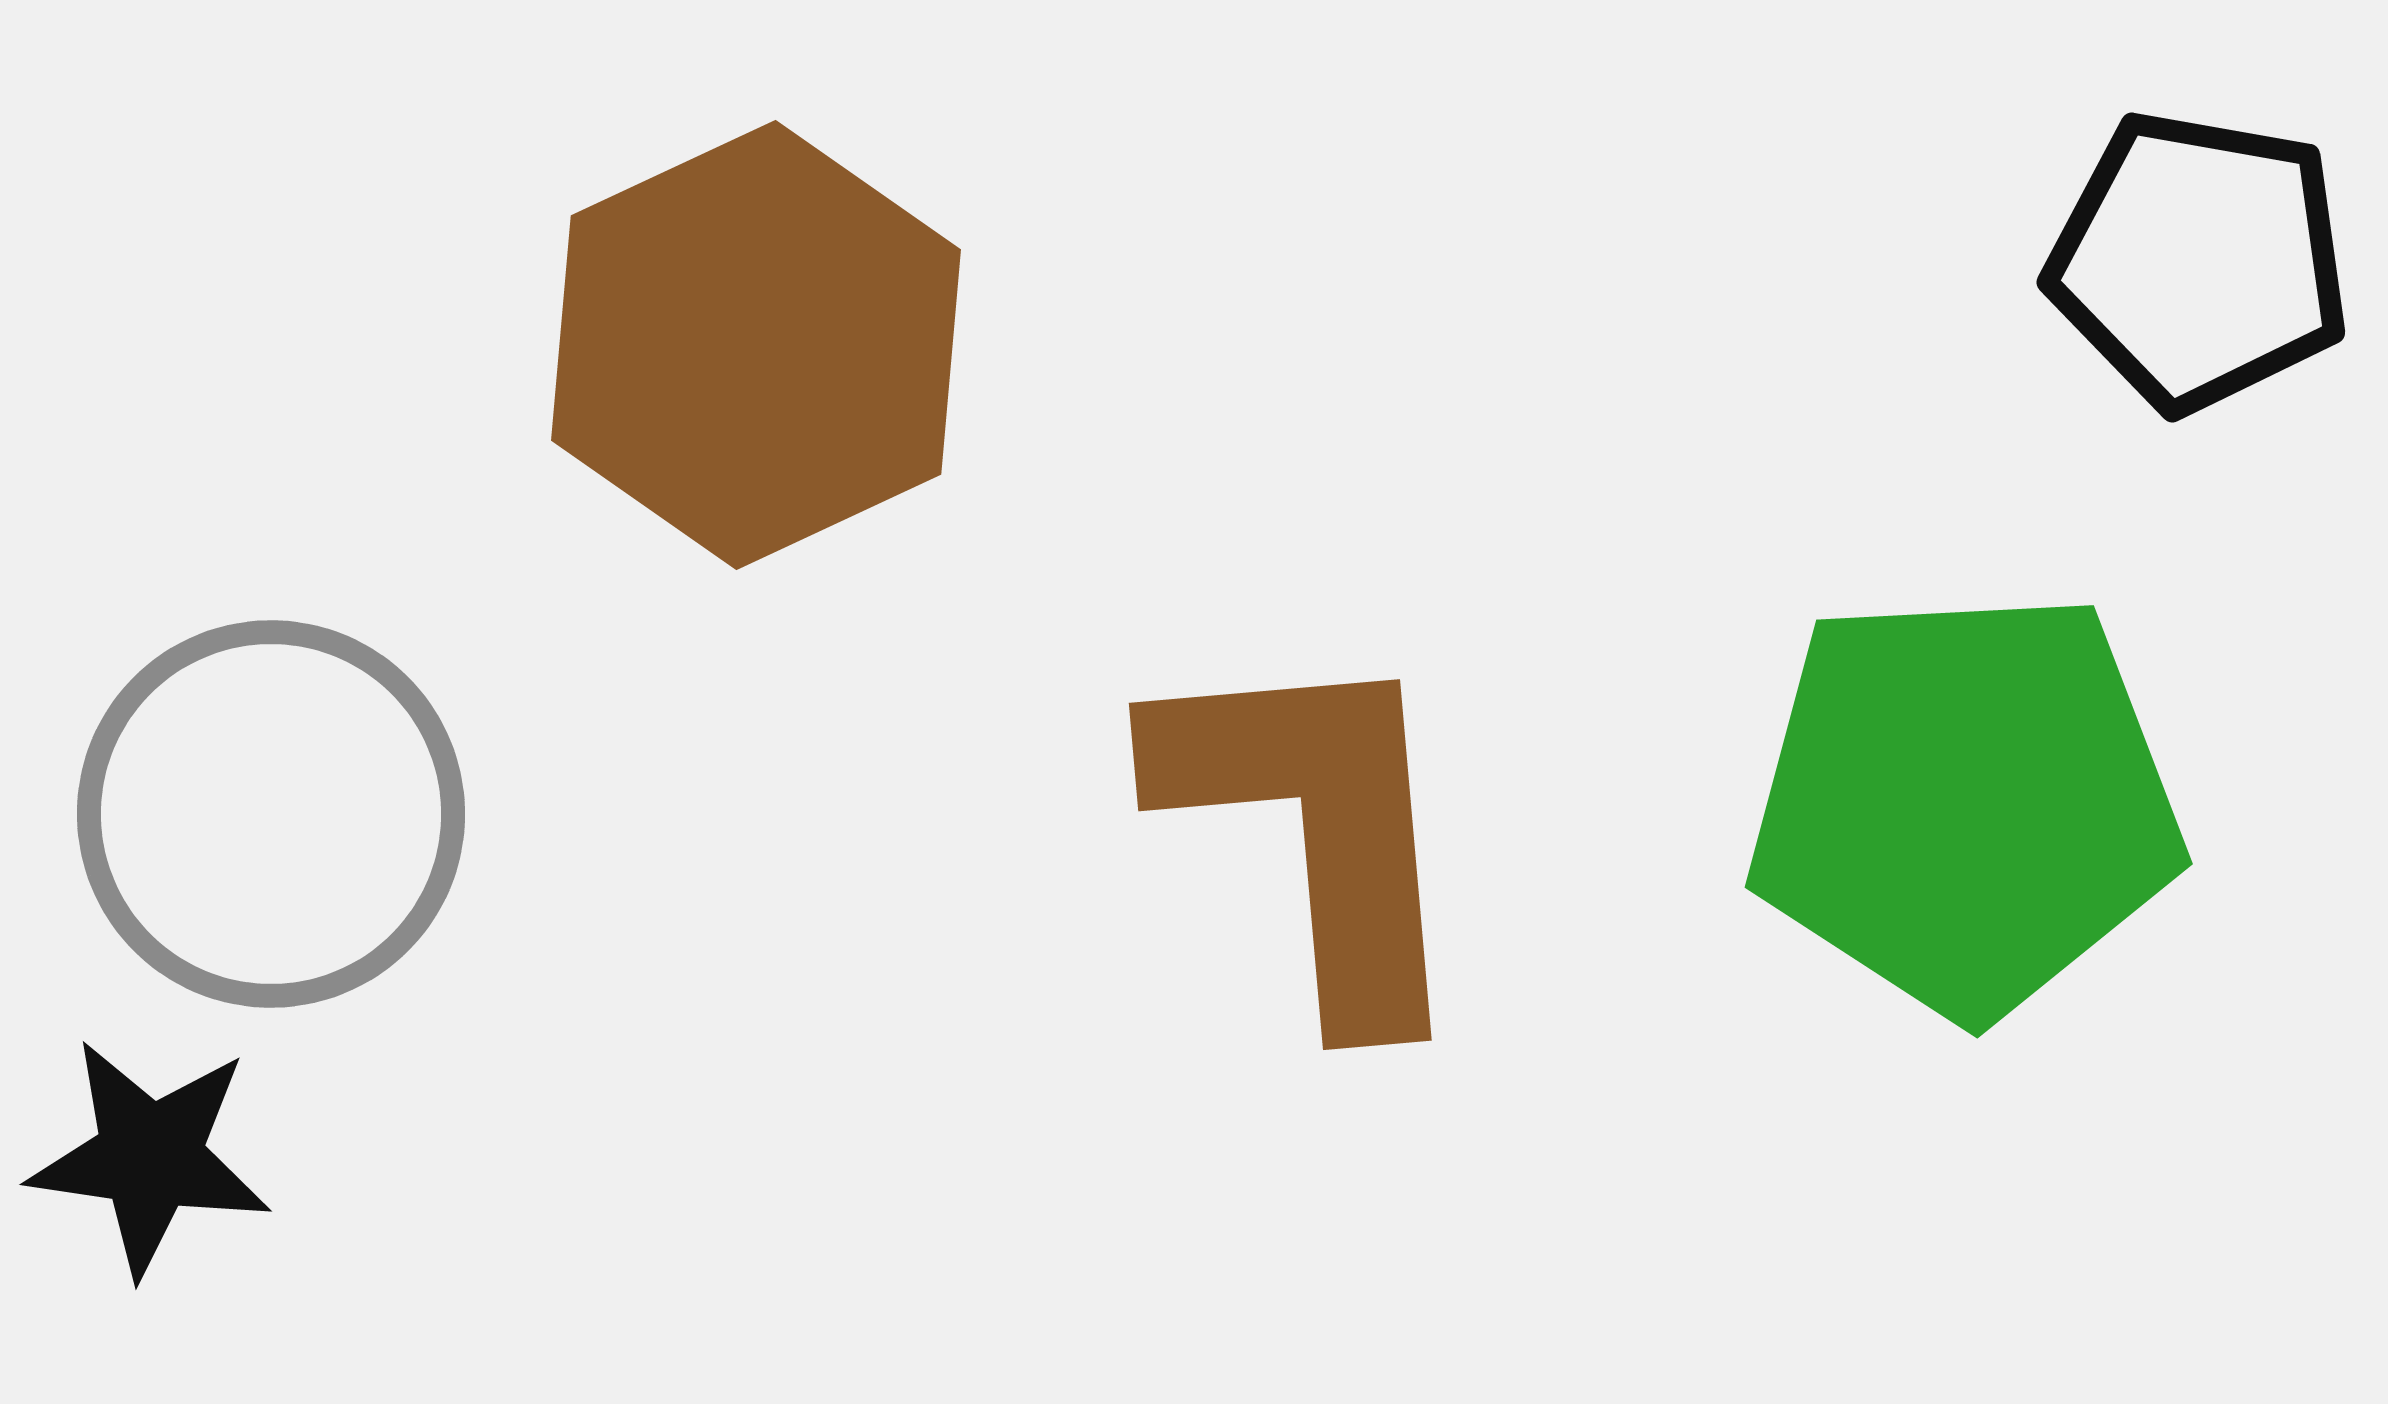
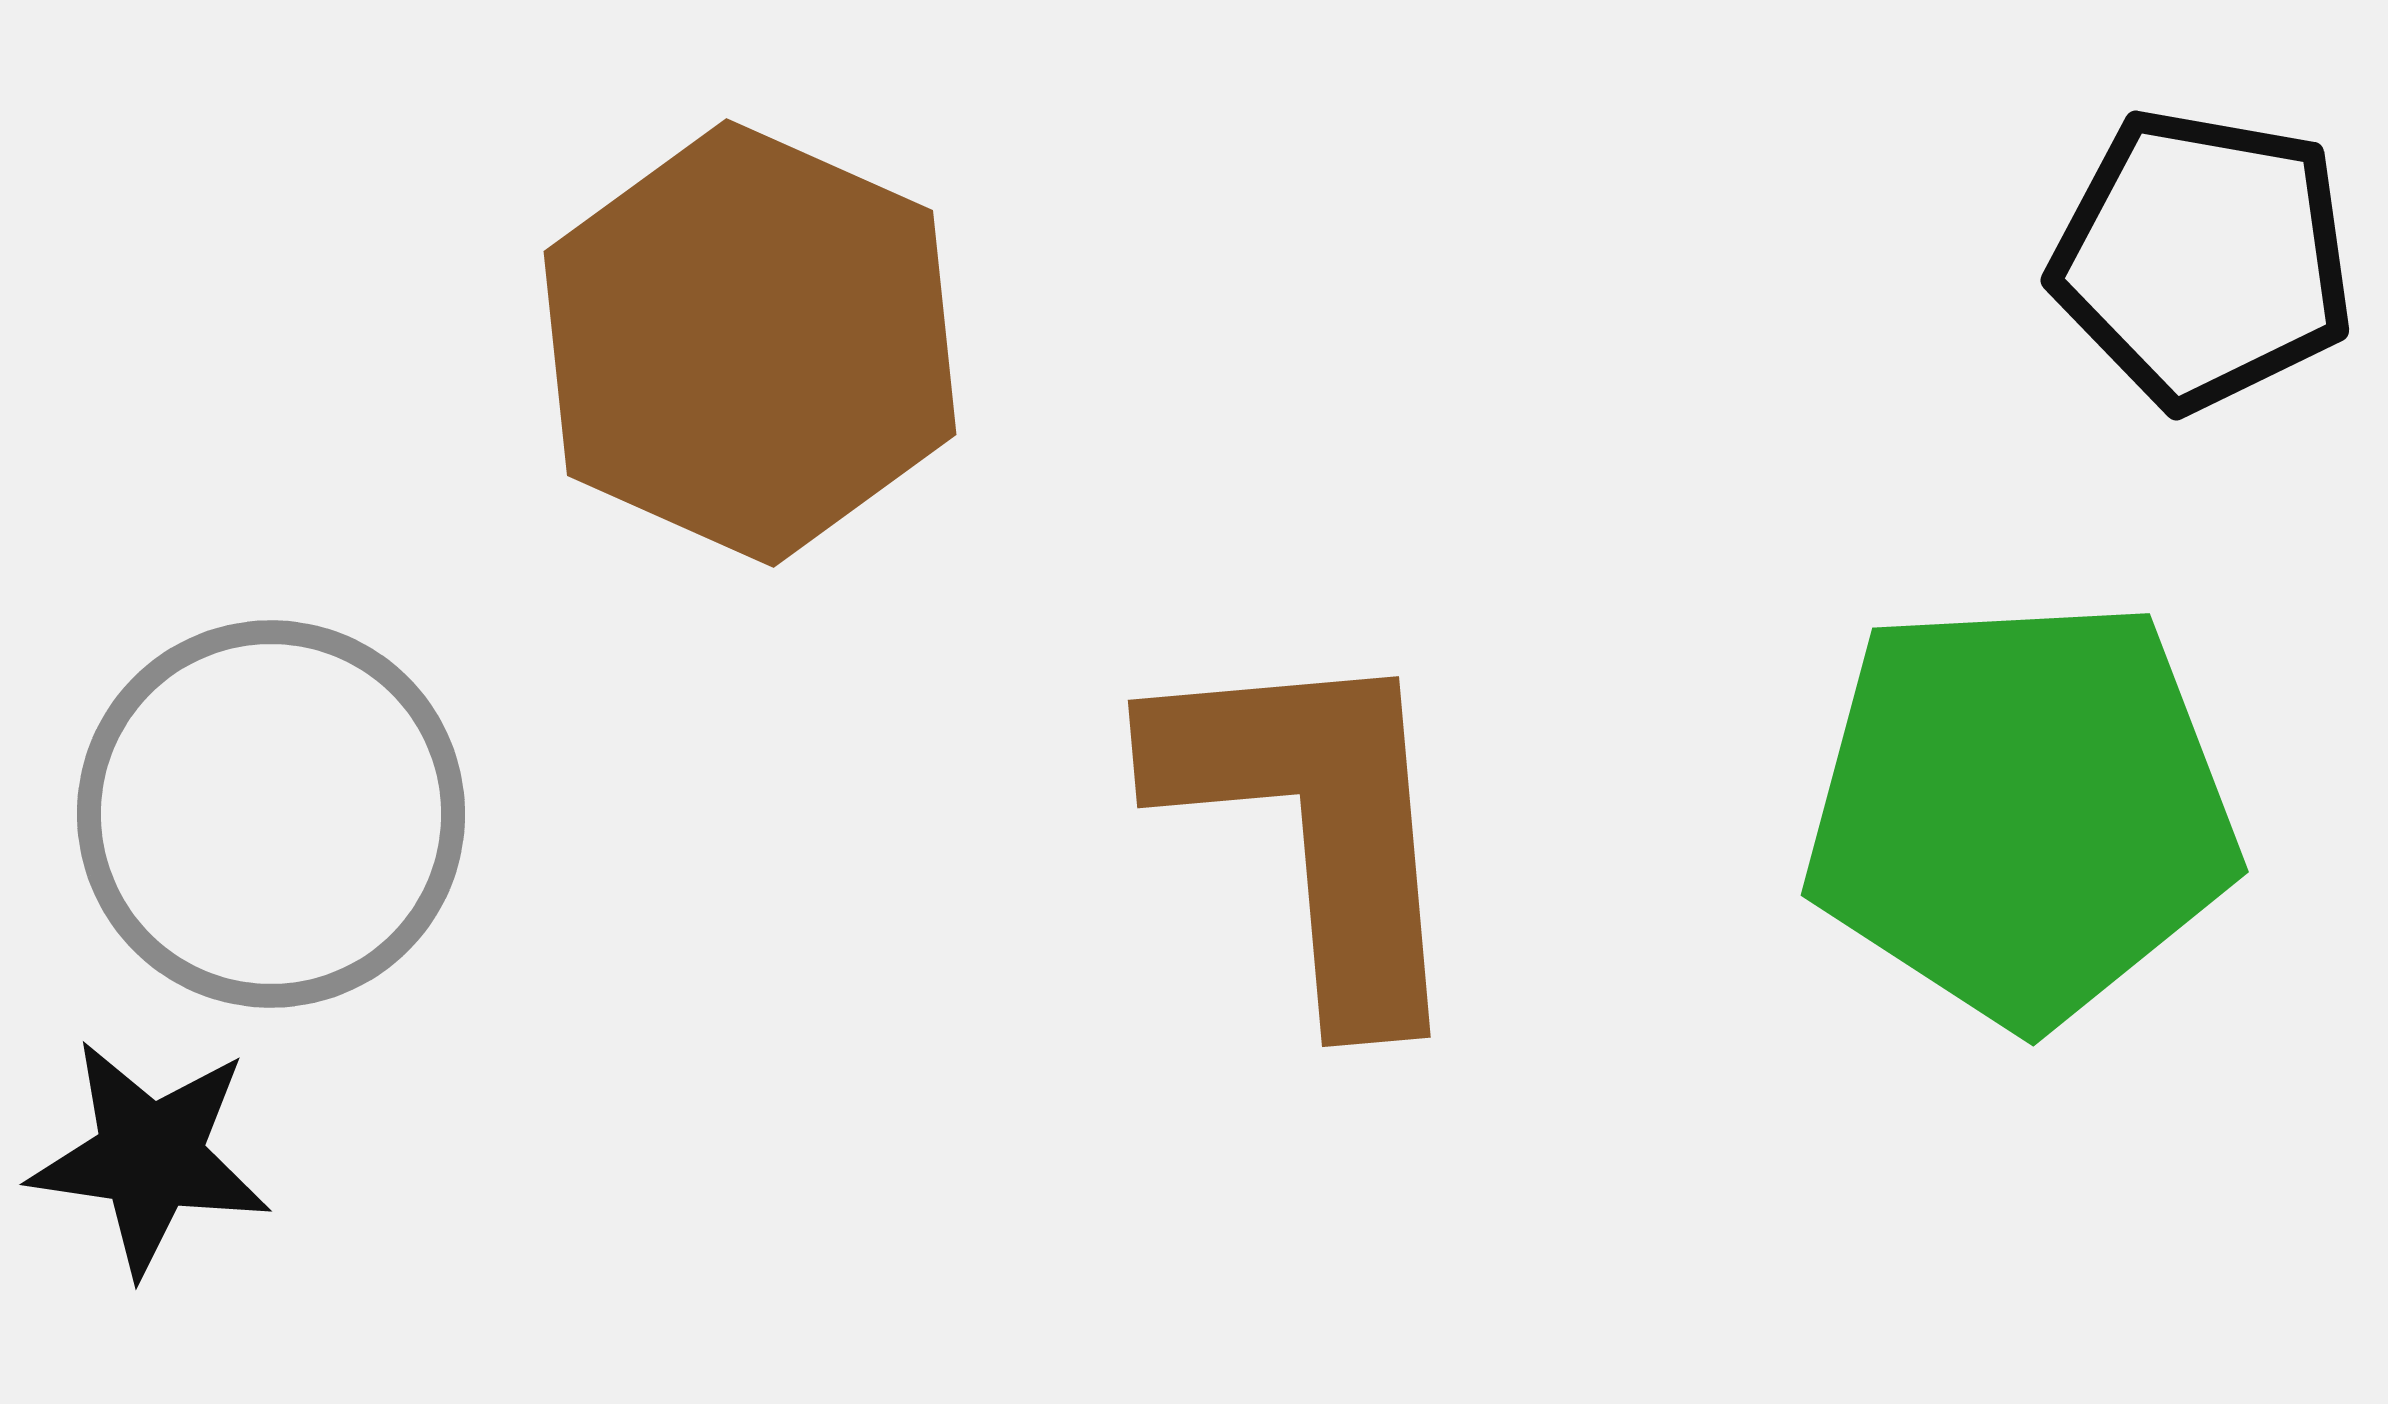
black pentagon: moved 4 px right, 2 px up
brown hexagon: moved 6 px left, 2 px up; rotated 11 degrees counterclockwise
green pentagon: moved 56 px right, 8 px down
brown L-shape: moved 1 px left, 3 px up
